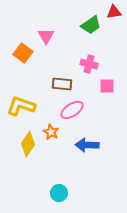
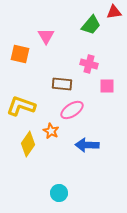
green trapezoid: rotated 15 degrees counterclockwise
orange square: moved 3 px left, 1 px down; rotated 24 degrees counterclockwise
orange star: moved 1 px up
